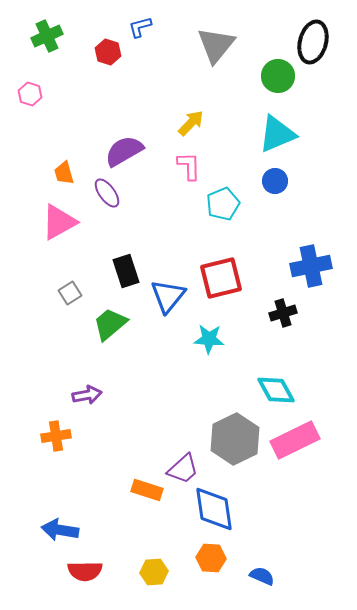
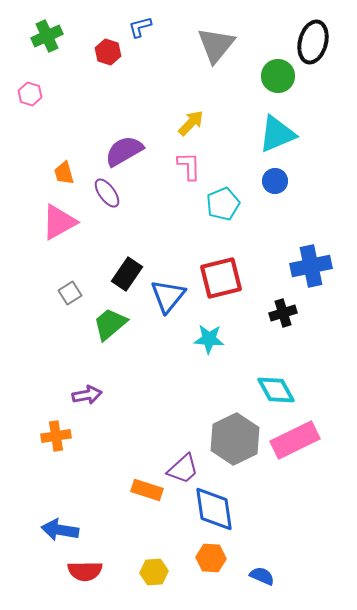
black rectangle: moved 1 px right, 3 px down; rotated 52 degrees clockwise
